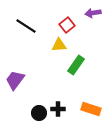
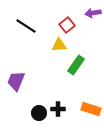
purple trapezoid: moved 1 px right, 1 px down; rotated 15 degrees counterclockwise
